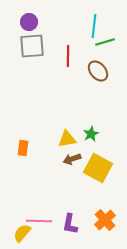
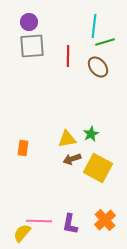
brown ellipse: moved 4 px up
